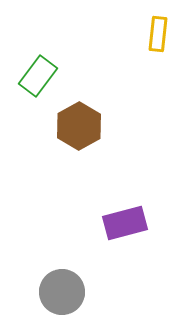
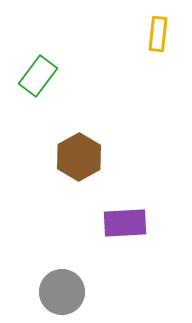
brown hexagon: moved 31 px down
purple rectangle: rotated 12 degrees clockwise
